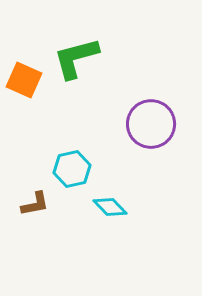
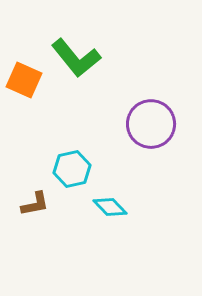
green L-shape: rotated 114 degrees counterclockwise
